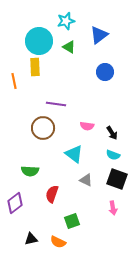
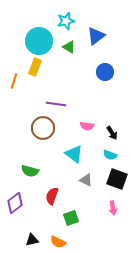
blue triangle: moved 3 px left, 1 px down
yellow rectangle: rotated 24 degrees clockwise
orange line: rotated 28 degrees clockwise
cyan semicircle: moved 3 px left
green semicircle: rotated 12 degrees clockwise
red semicircle: moved 2 px down
green square: moved 1 px left, 3 px up
black triangle: moved 1 px right, 1 px down
